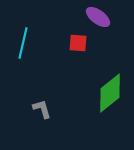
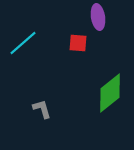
purple ellipse: rotated 45 degrees clockwise
cyan line: rotated 36 degrees clockwise
